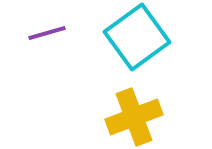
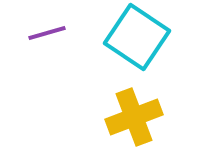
cyan square: rotated 20 degrees counterclockwise
